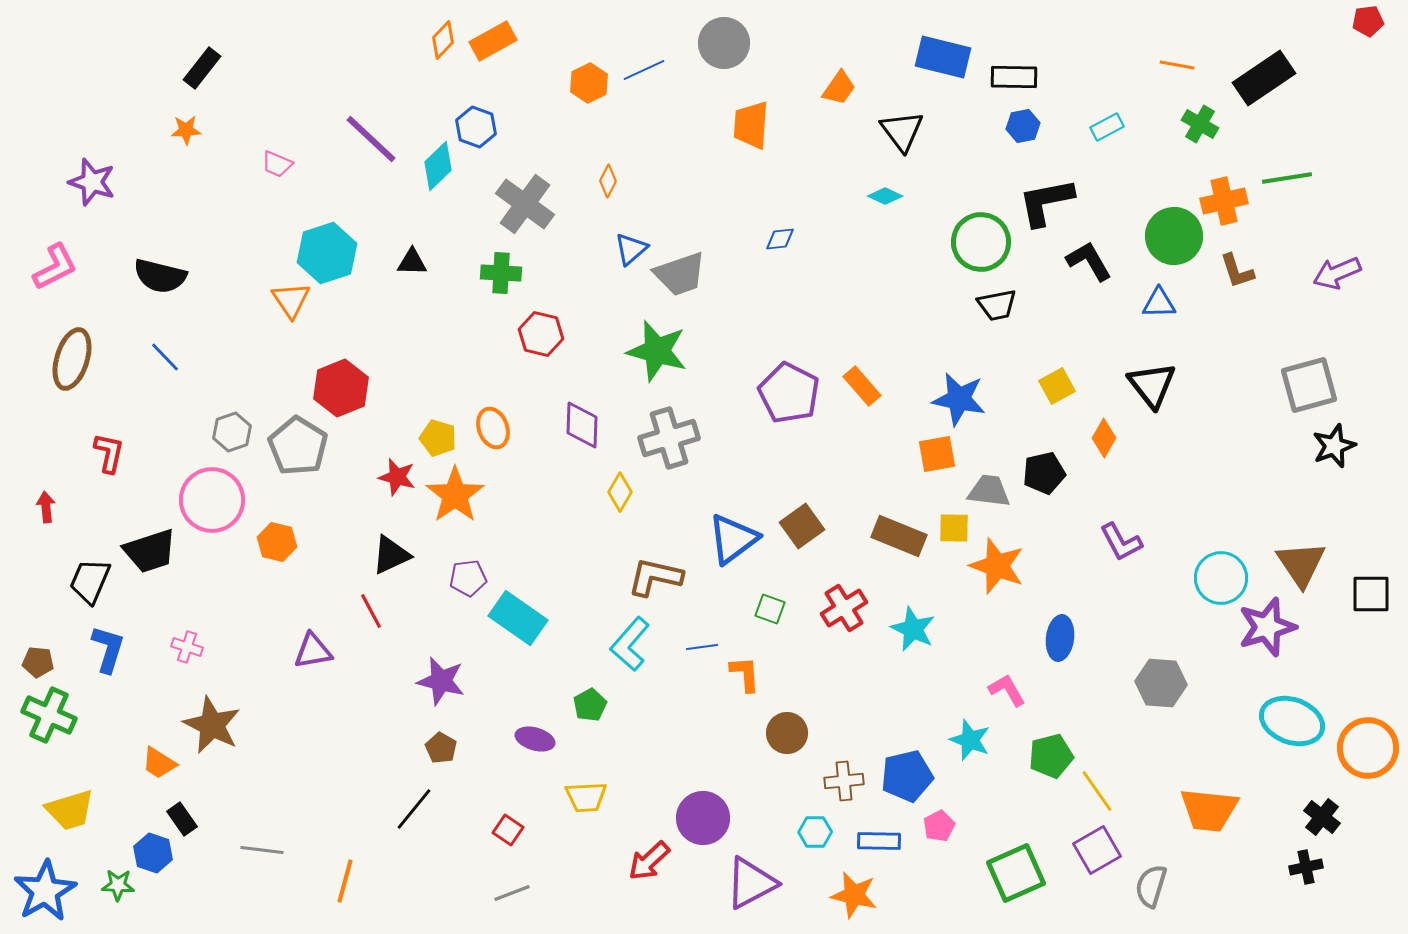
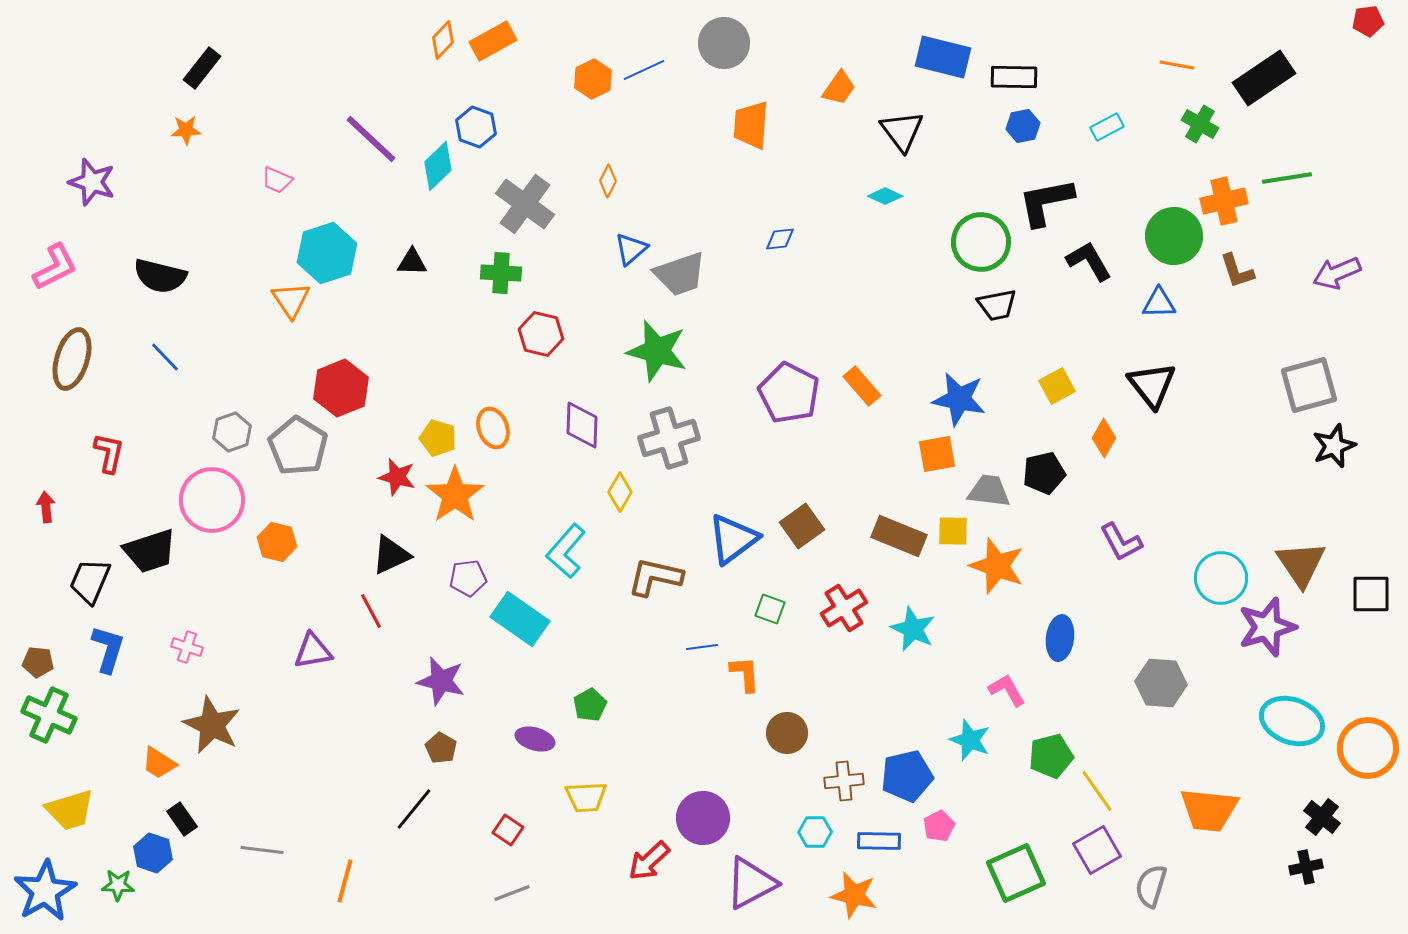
orange hexagon at (589, 83): moved 4 px right, 4 px up
pink trapezoid at (277, 164): moved 16 px down
yellow square at (954, 528): moved 1 px left, 3 px down
cyan rectangle at (518, 618): moved 2 px right, 1 px down
cyan L-shape at (630, 644): moved 64 px left, 93 px up
